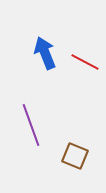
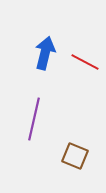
blue arrow: rotated 36 degrees clockwise
purple line: moved 3 px right, 6 px up; rotated 33 degrees clockwise
